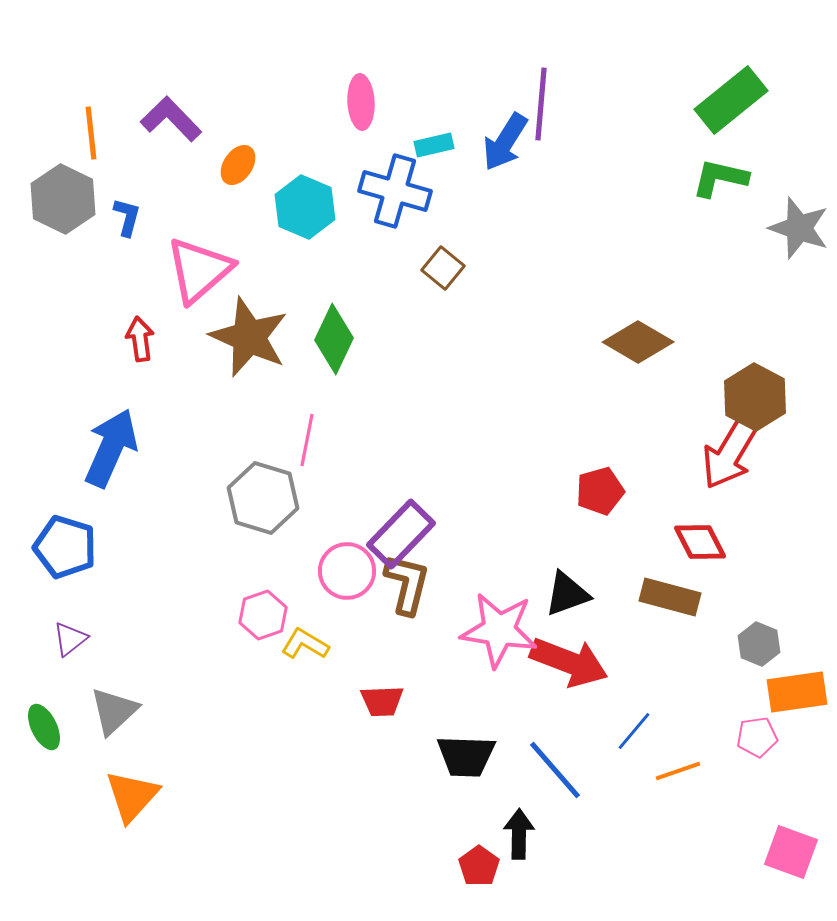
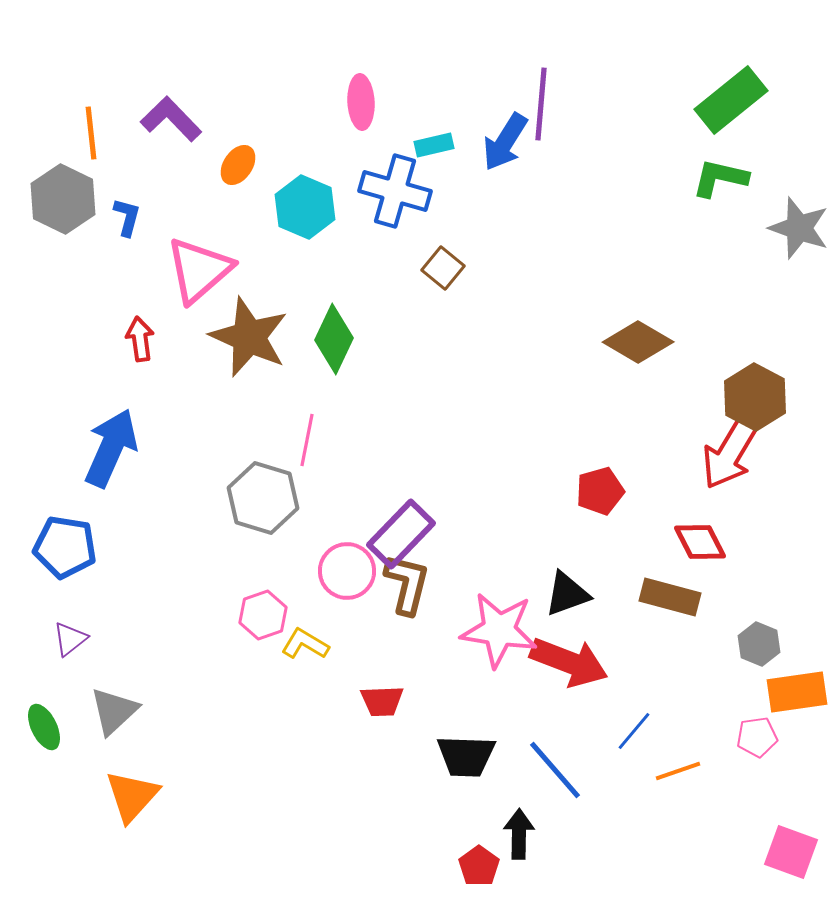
blue pentagon at (65, 547): rotated 8 degrees counterclockwise
